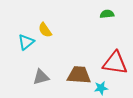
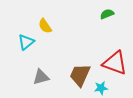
green semicircle: rotated 16 degrees counterclockwise
yellow semicircle: moved 4 px up
red triangle: rotated 12 degrees clockwise
brown trapezoid: moved 1 px right; rotated 70 degrees counterclockwise
